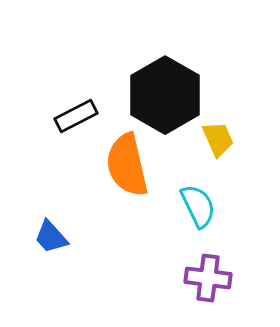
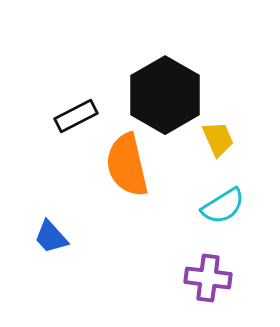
cyan semicircle: moved 25 px right; rotated 84 degrees clockwise
